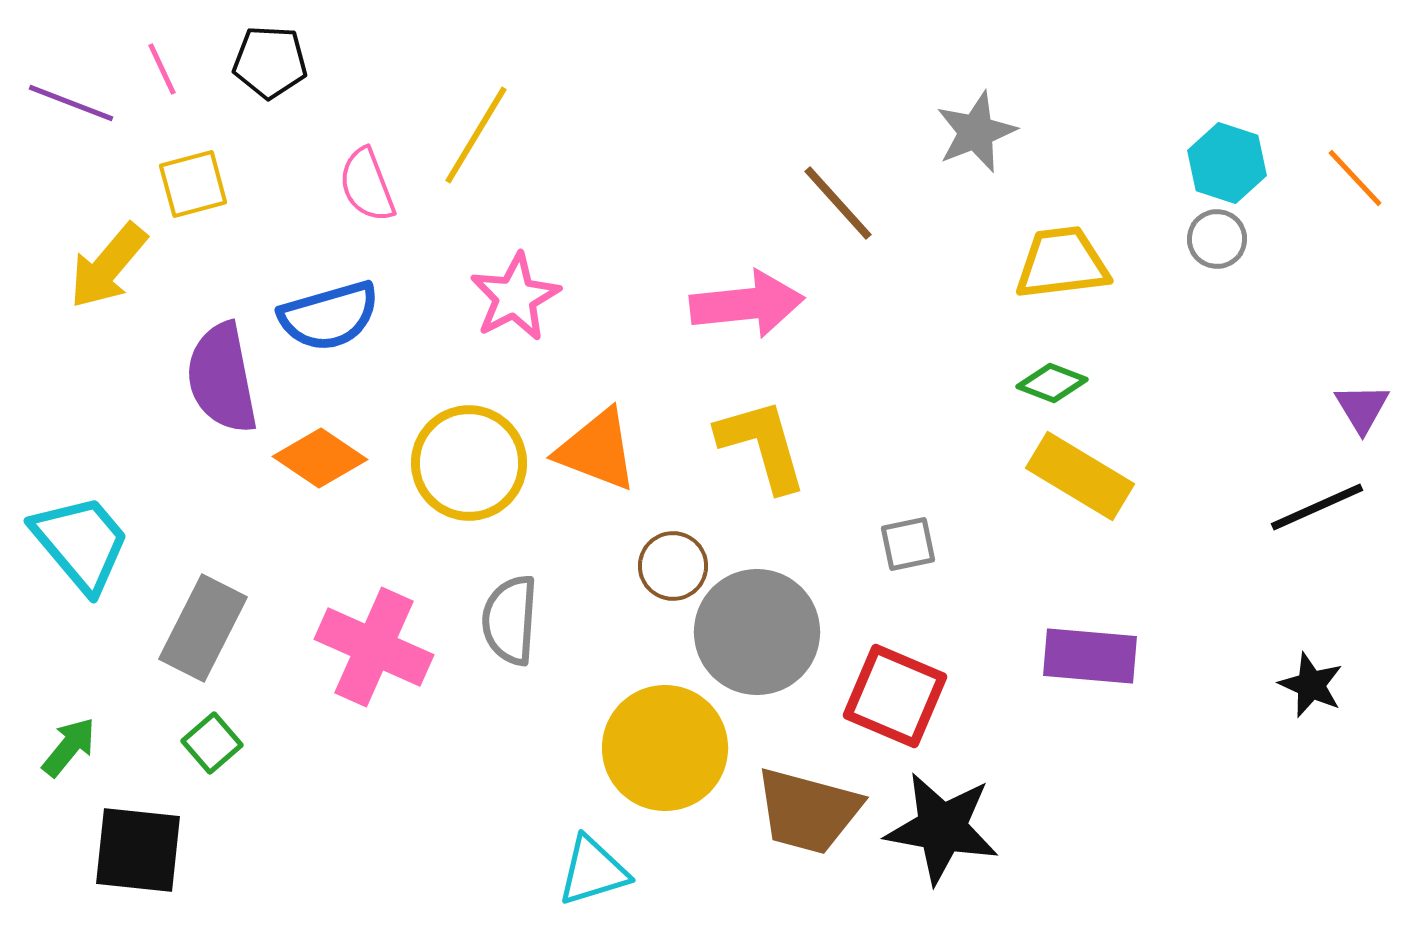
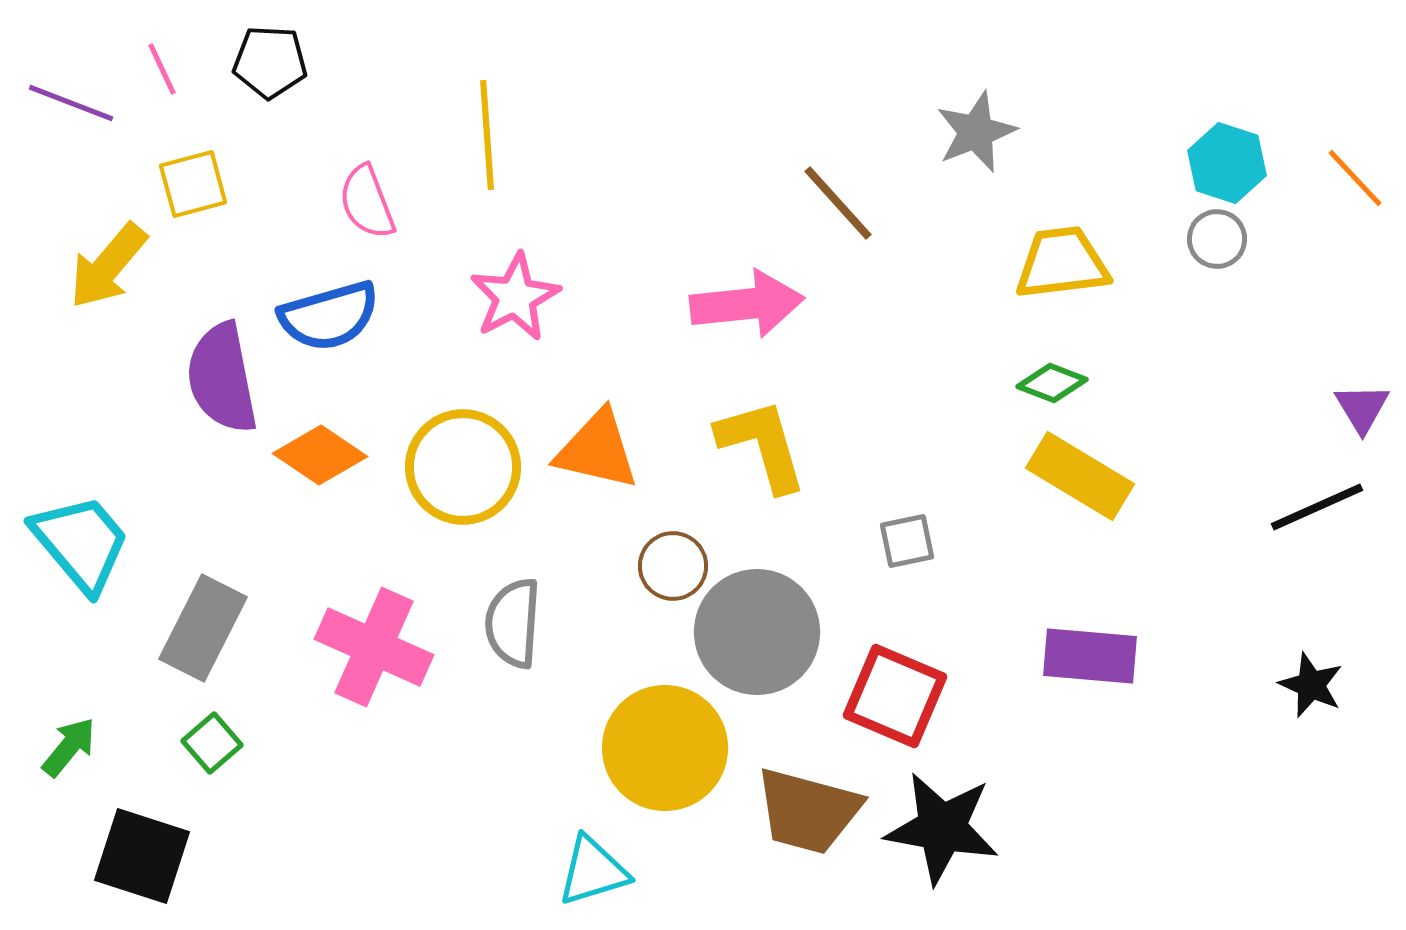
yellow line at (476, 135): moved 11 px right; rotated 35 degrees counterclockwise
pink semicircle at (367, 185): moved 17 px down
orange triangle at (597, 450): rotated 8 degrees counterclockwise
orange diamond at (320, 458): moved 3 px up
yellow circle at (469, 463): moved 6 px left, 4 px down
gray square at (908, 544): moved 1 px left, 3 px up
gray semicircle at (510, 620): moved 3 px right, 3 px down
black square at (138, 850): moved 4 px right, 6 px down; rotated 12 degrees clockwise
